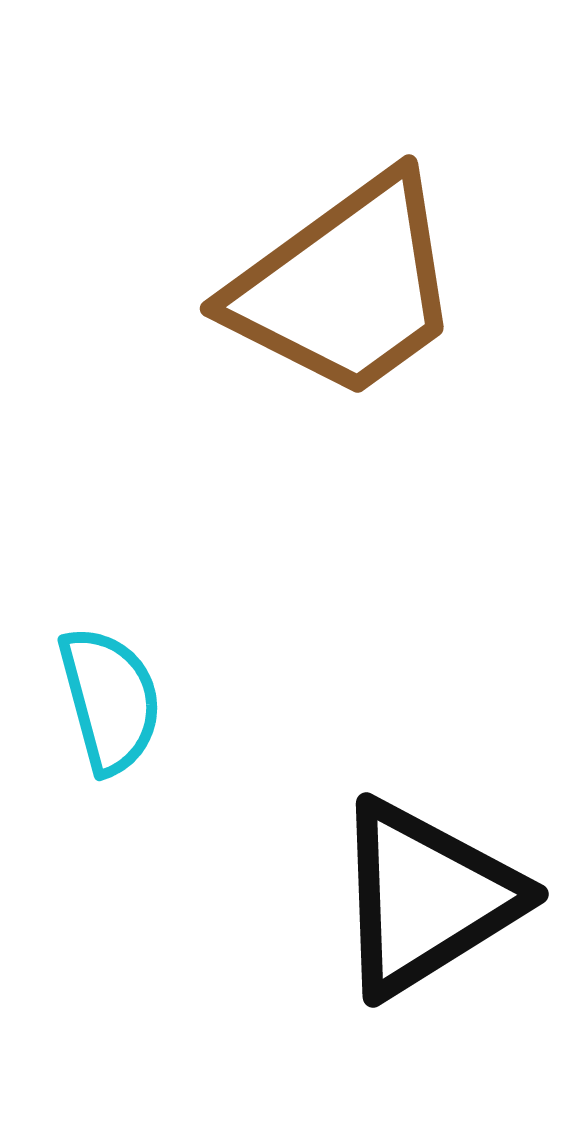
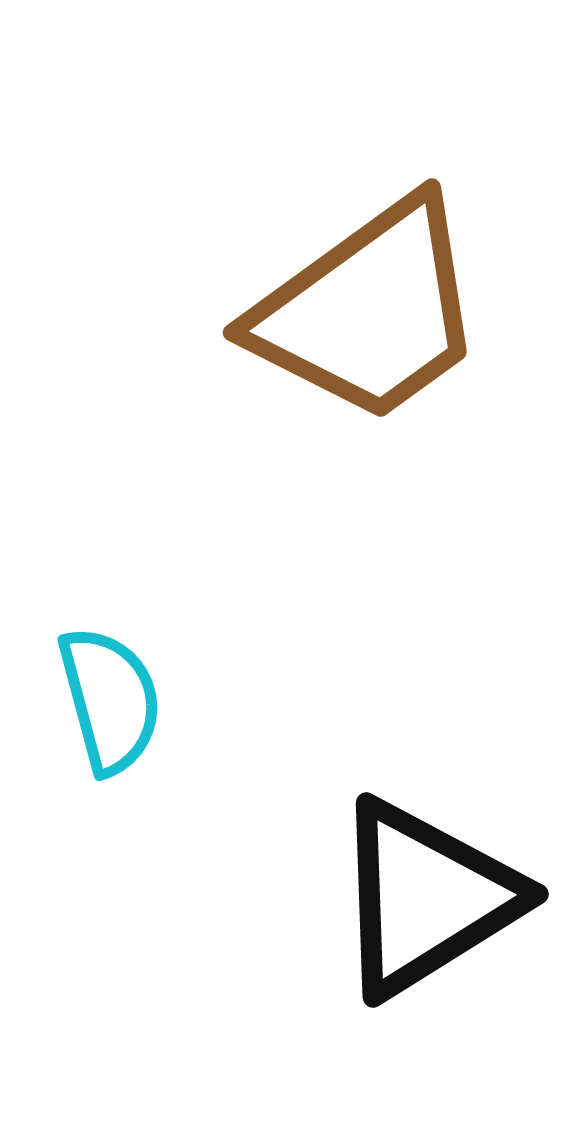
brown trapezoid: moved 23 px right, 24 px down
